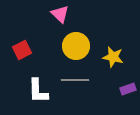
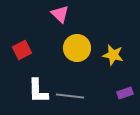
yellow circle: moved 1 px right, 2 px down
yellow star: moved 2 px up
gray line: moved 5 px left, 16 px down; rotated 8 degrees clockwise
purple rectangle: moved 3 px left, 4 px down
